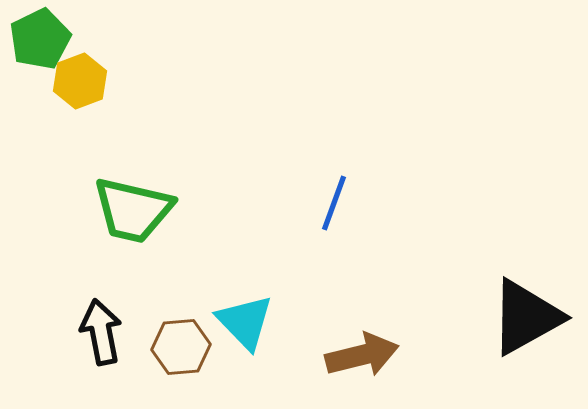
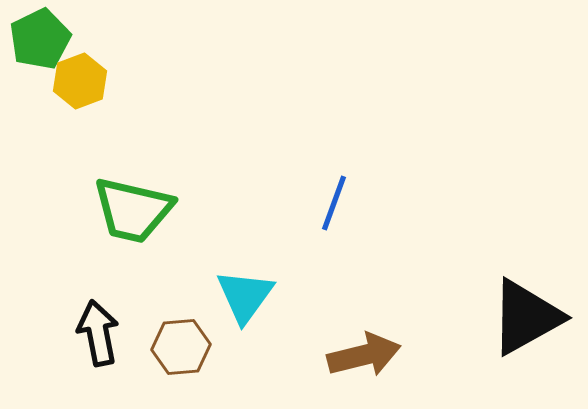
cyan triangle: moved 26 px up; rotated 20 degrees clockwise
black arrow: moved 3 px left, 1 px down
brown arrow: moved 2 px right
